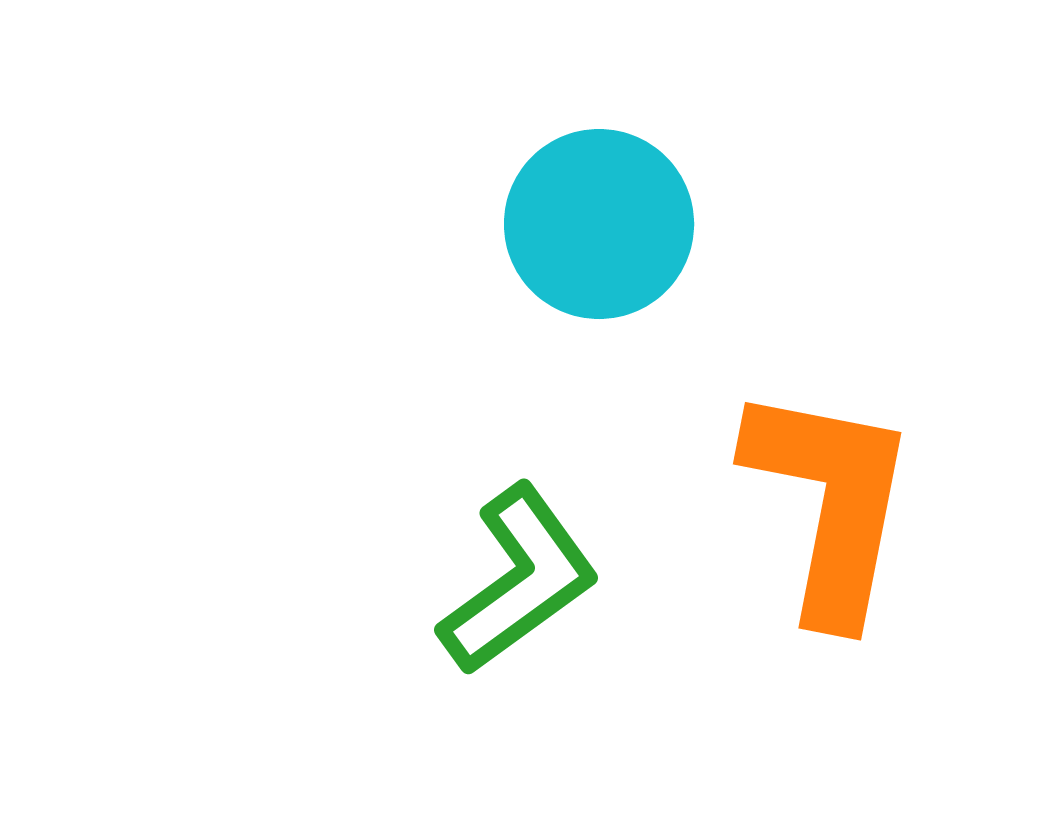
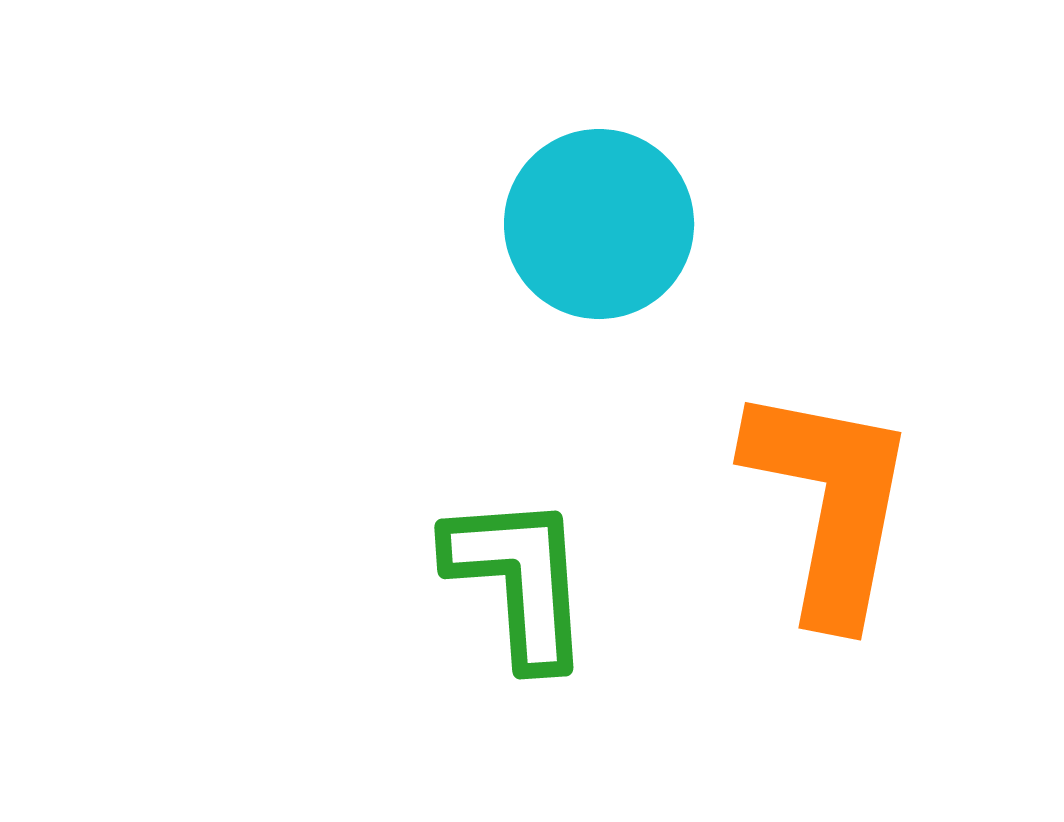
green L-shape: rotated 58 degrees counterclockwise
